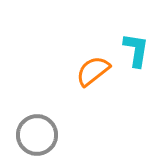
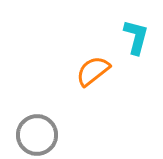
cyan L-shape: moved 13 px up; rotated 6 degrees clockwise
